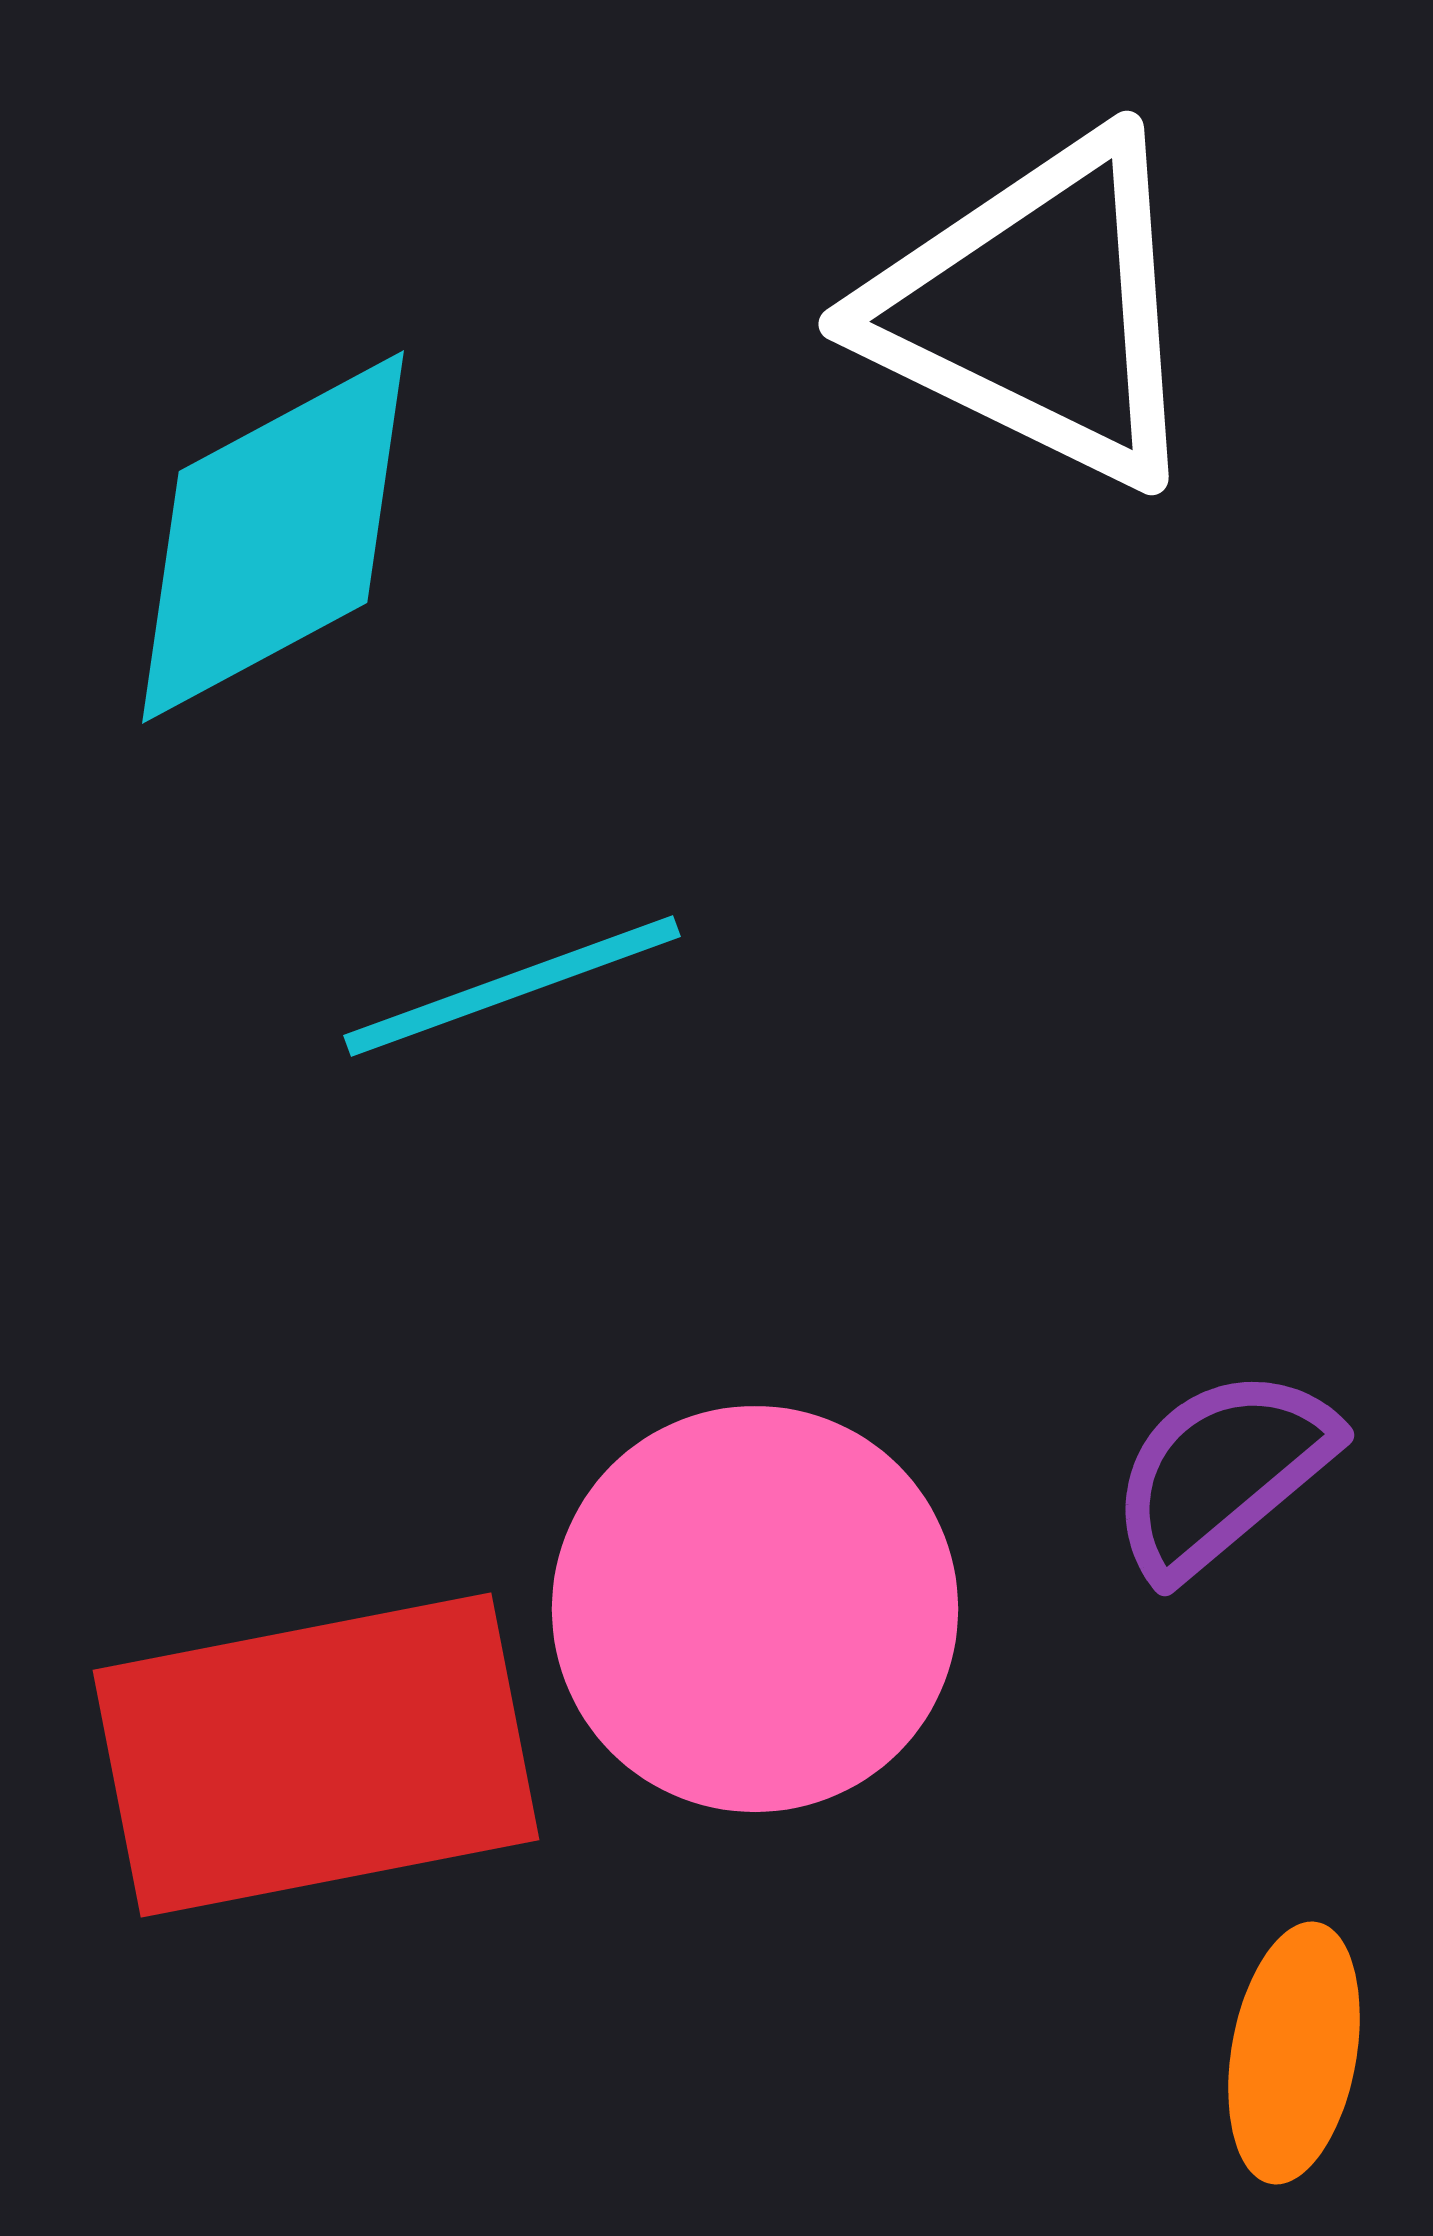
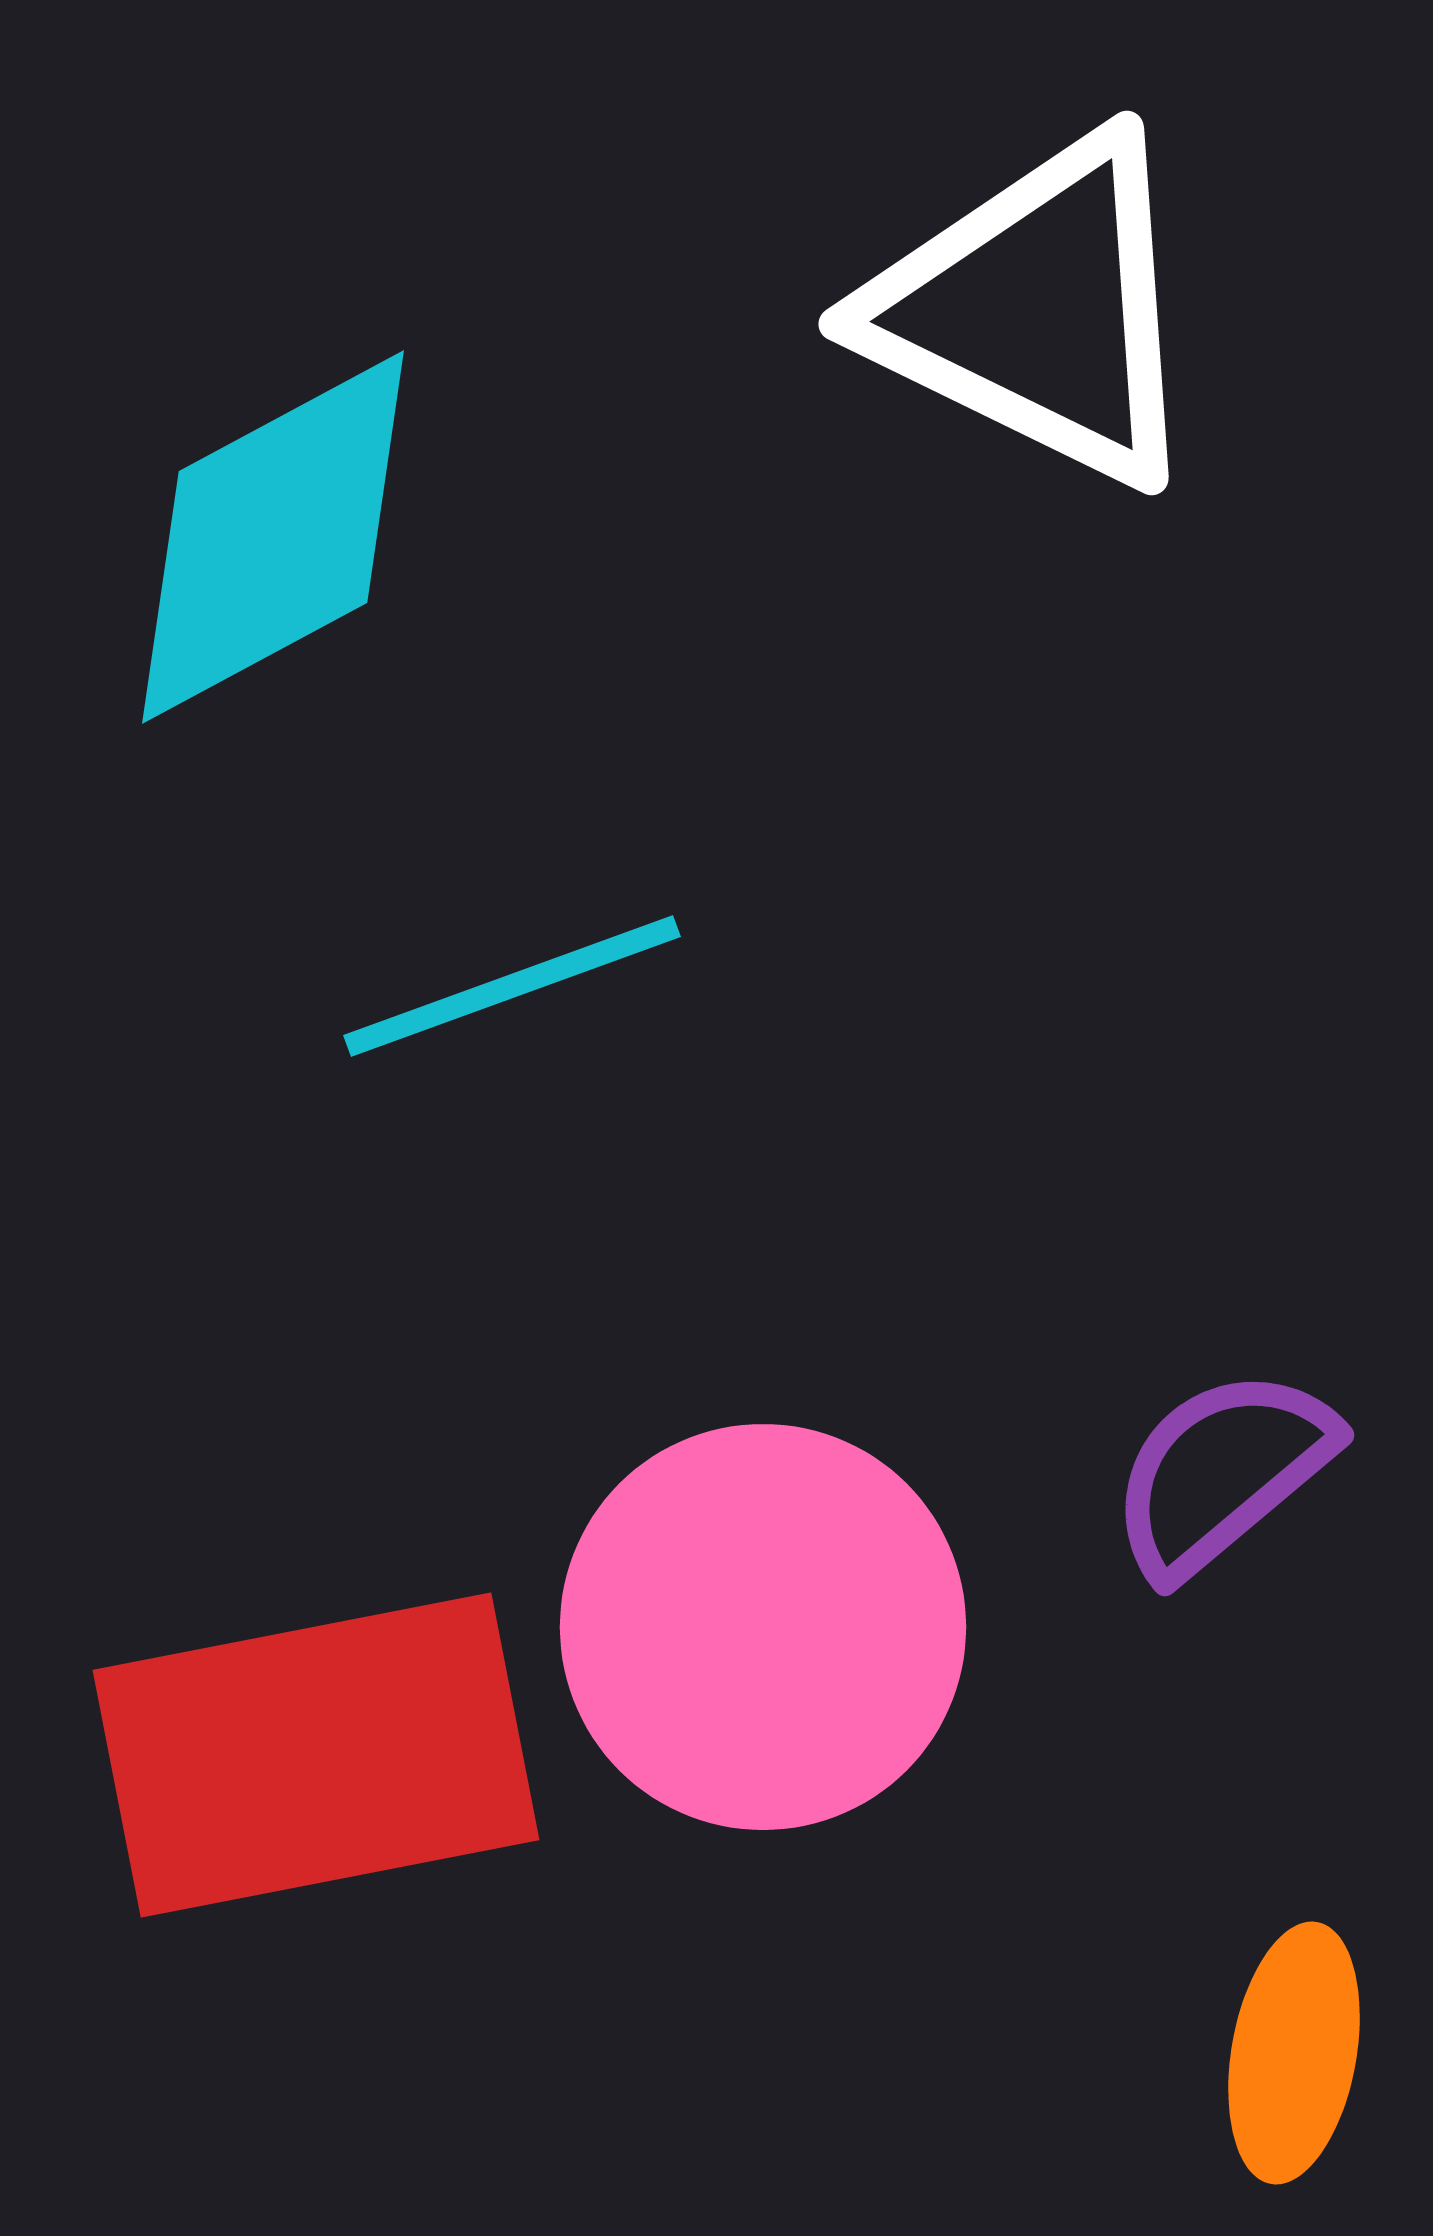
pink circle: moved 8 px right, 18 px down
